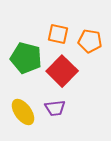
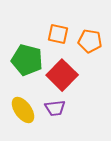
green pentagon: moved 1 px right, 2 px down
red square: moved 4 px down
yellow ellipse: moved 2 px up
